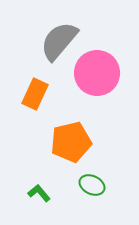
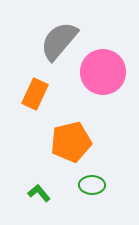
pink circle: moved 6 px right, 1 px up
green ellipse: rotated 25 degrees counterclockwise
